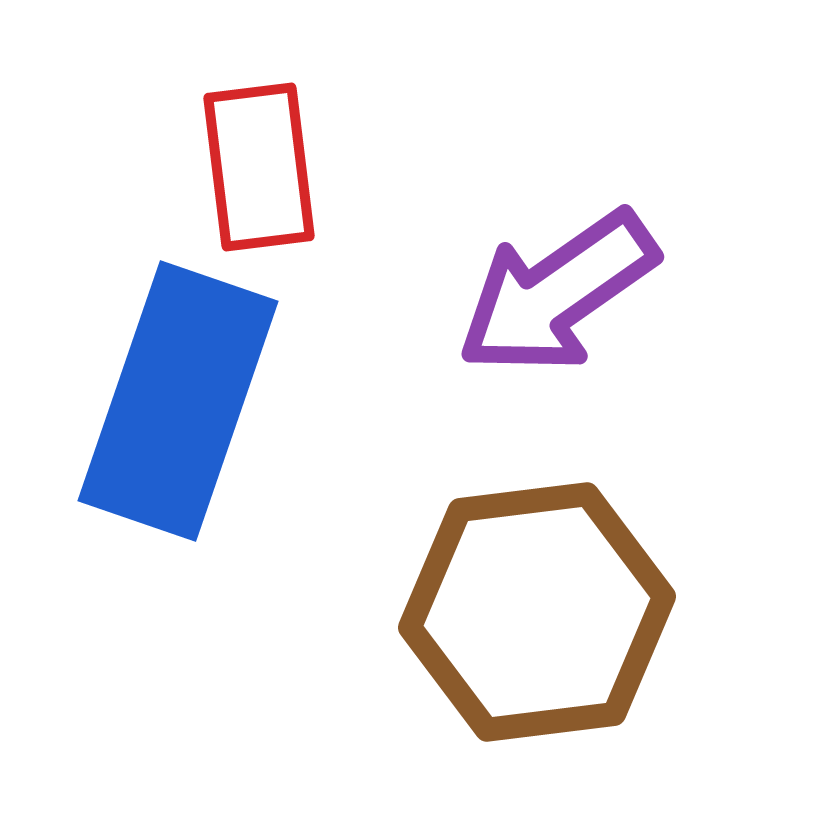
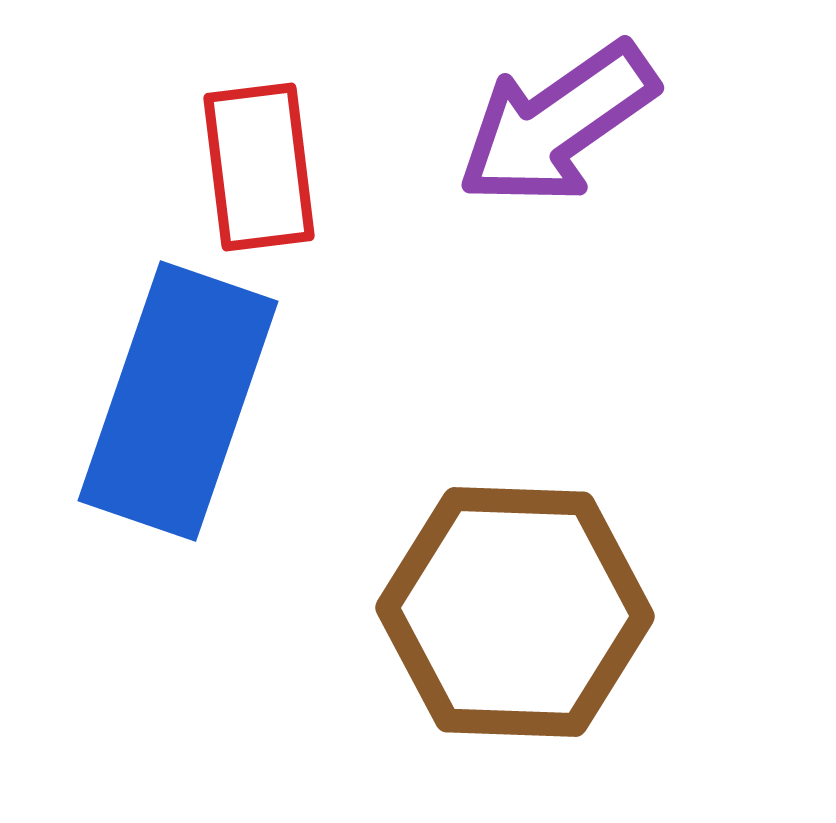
purple arrow: moved 169 px up
brown hexagon: moved 22 px left; rotated 9 degrees clockwise
